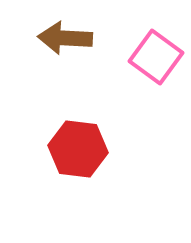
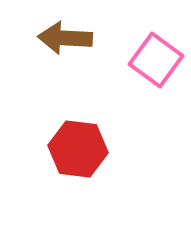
pink square: moved 3 px down
